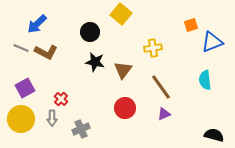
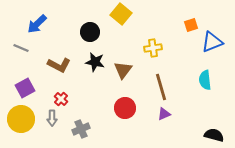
brown L-shape: moved 13 px right, 13 px down
brown line: rotated 20 degrees clockwise
